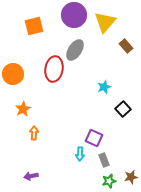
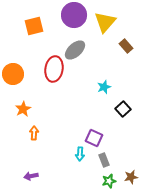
gray ellipse: rotated 15 degrees clockwise
